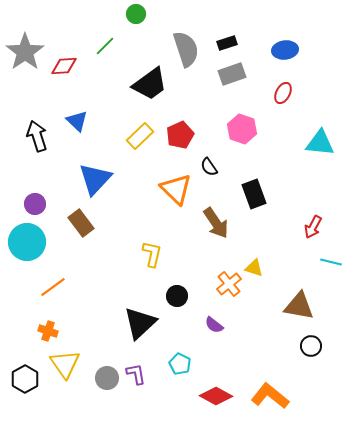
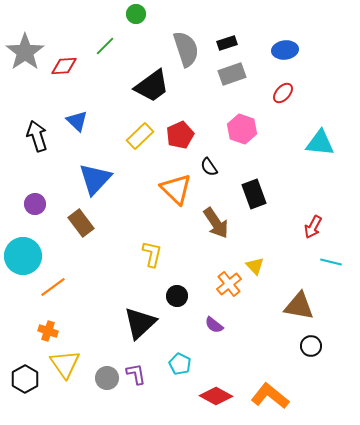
black trapezoid at (150, 84): moved 2 px right, 2 px down
red ellipse at (283, 93): rotated 15 degrees clockwise
cyan circle at (27, 242): moved 4 px left, 14 px down
yellow triangle at (254, 268): moved 1 px right, 2 px up; rotated 30 degrees clockwise
